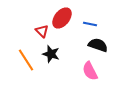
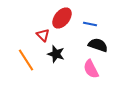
red triangle: moved 1 px right, 4 px down
black star: moved 5 px right
pink semicircle: moved 1 px right, 2 px up
